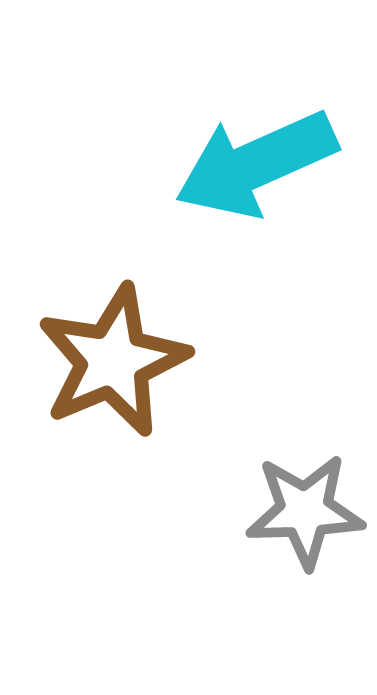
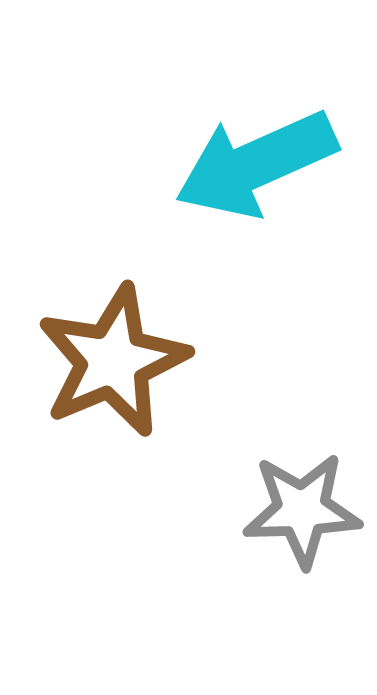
gray star: moved 3 px left, 1 px up
